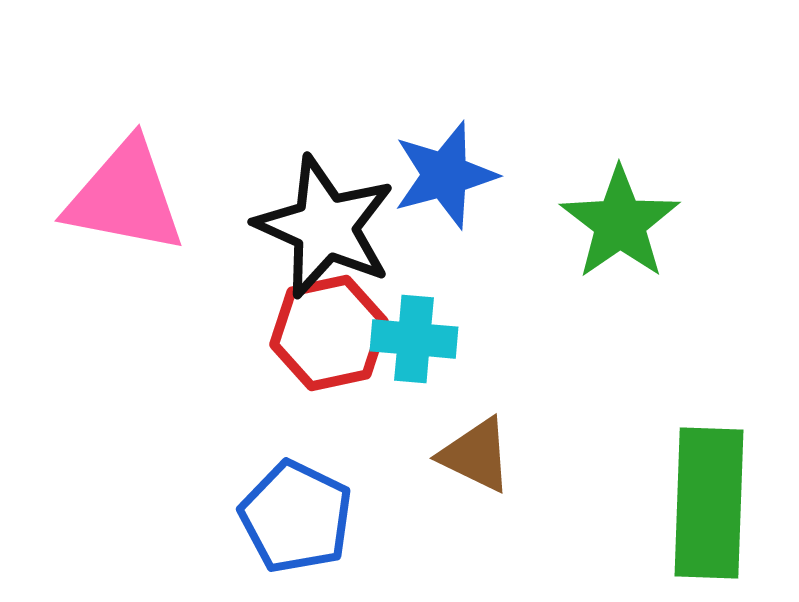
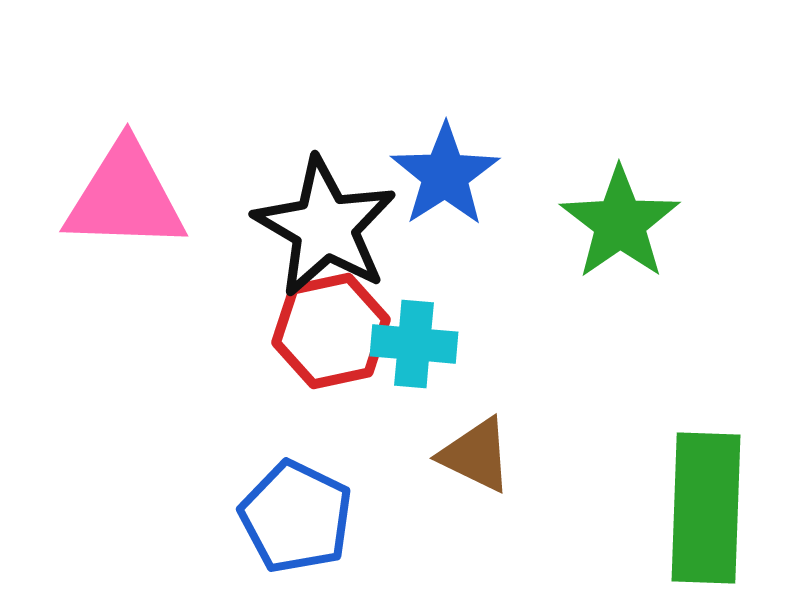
blue star: rotated 18 degrees counterclockwise
pink triangle: rotated 9 degrees counterclockwise
black star: rotated 6 degrees clockwise
red hexagon: moved 2 px right, 2 px up
cyan cross: moved 5 px down
green rectangle: moved 3 px left, 5 px down
